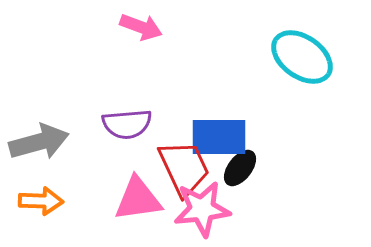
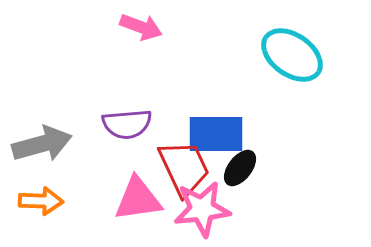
cyan ellipse: moved 10 px left, 2 px up
blue rectangle: moved 3 px left, 3 px up
gray arrow: moved 3 px right, 2 px down
